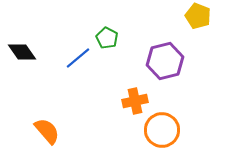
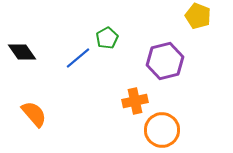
green pentagon: rotated 15 degrees clockwise
orange semicircle: moved 13 px left, 17 px up
